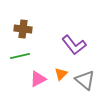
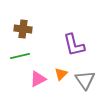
purple L-shape: rotated 25 degrees clockwise
gray triangle: rotated 15 degrees clockwise
